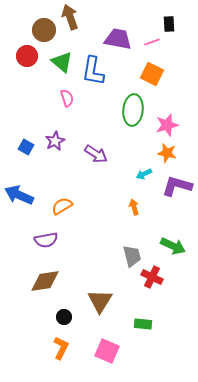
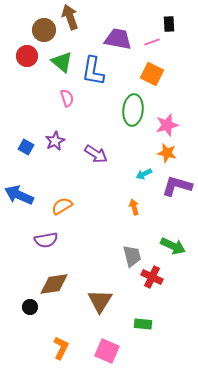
brown diamond: moved 9 px right, 3 px down
black circle: moved 34 px left, 10 px up
